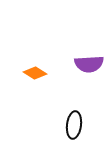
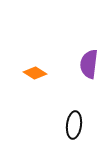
purple semicircle: rotated 100 degrees clockwise
